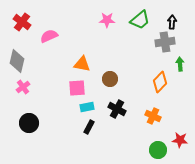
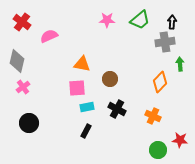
black rectangle: moved 3 px left, 4 px down
